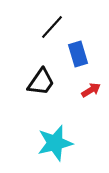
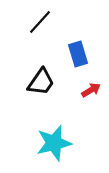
black line: moved 12 px left, 5 px up
cyan star: moved 1 px left
